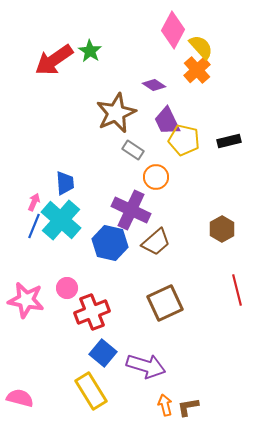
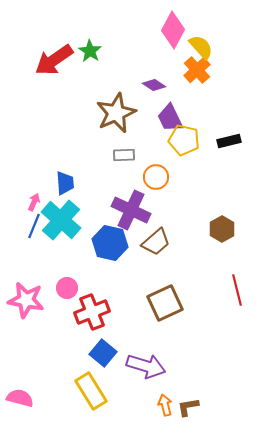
purple trapezoid: moved 3 px right, 3 px up
gray rectangle: moved 9 px left, 5 px down; rotated 35 degrees counterclockwise
